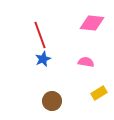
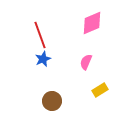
pink diamond: rotated 30 degrees counterclockwise
pink semicircle: rotated 77 degrees counterclockwise
yellow rectangle: moved 1 px right, 3 px up
